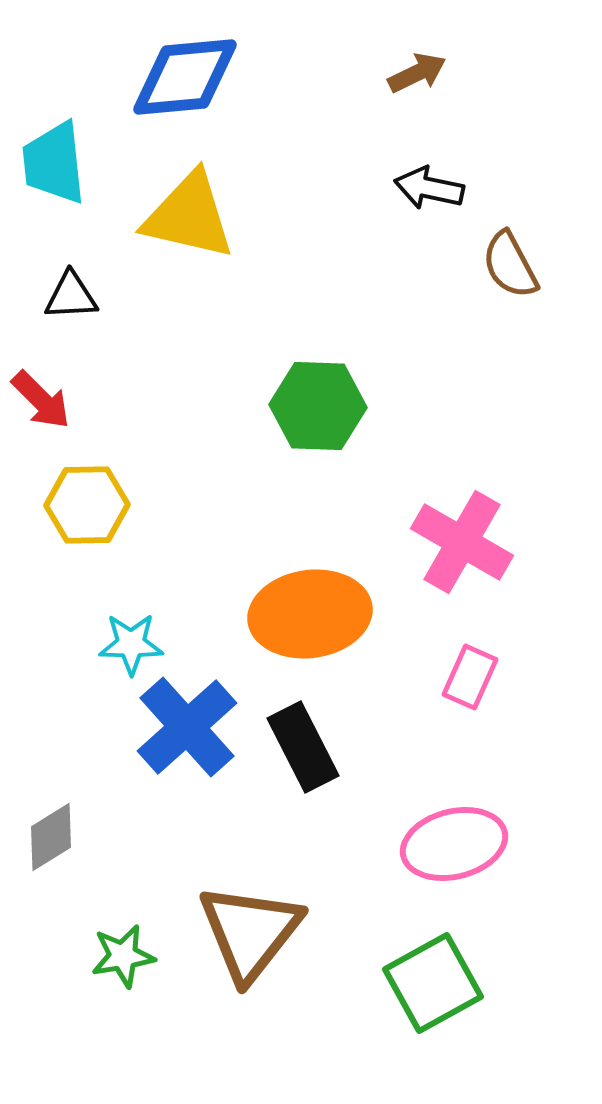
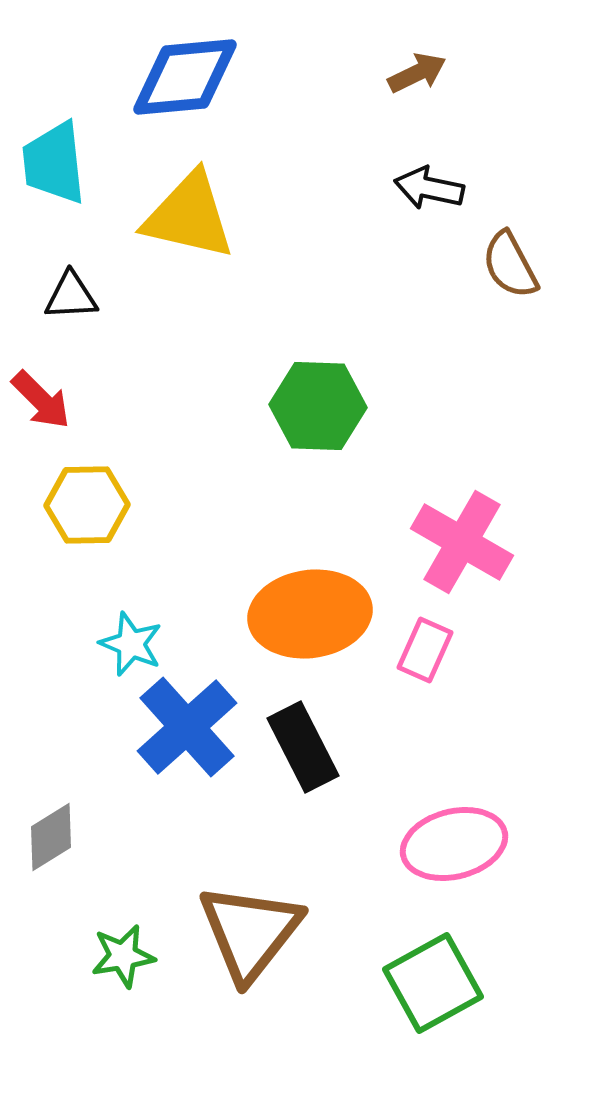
cyan star: rotated 22 degrees clockwise
pink rectangle: moved 45 px left, 27 px up
